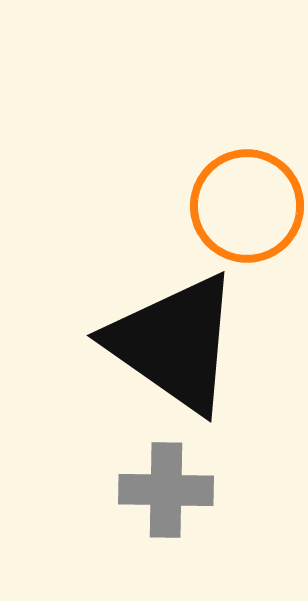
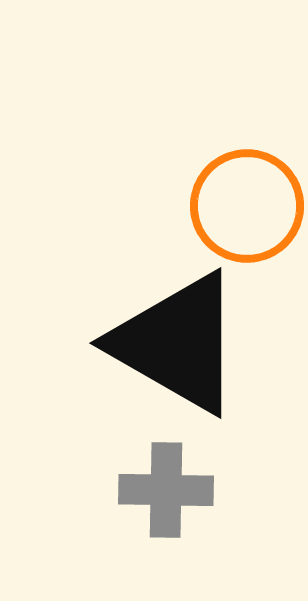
black triangle: moved 3 px right; rotated 5 degrees counterclockwise
